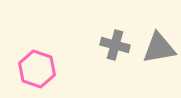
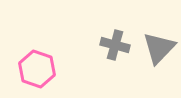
gray triangle: rotated 36 degrees counterclockwise
